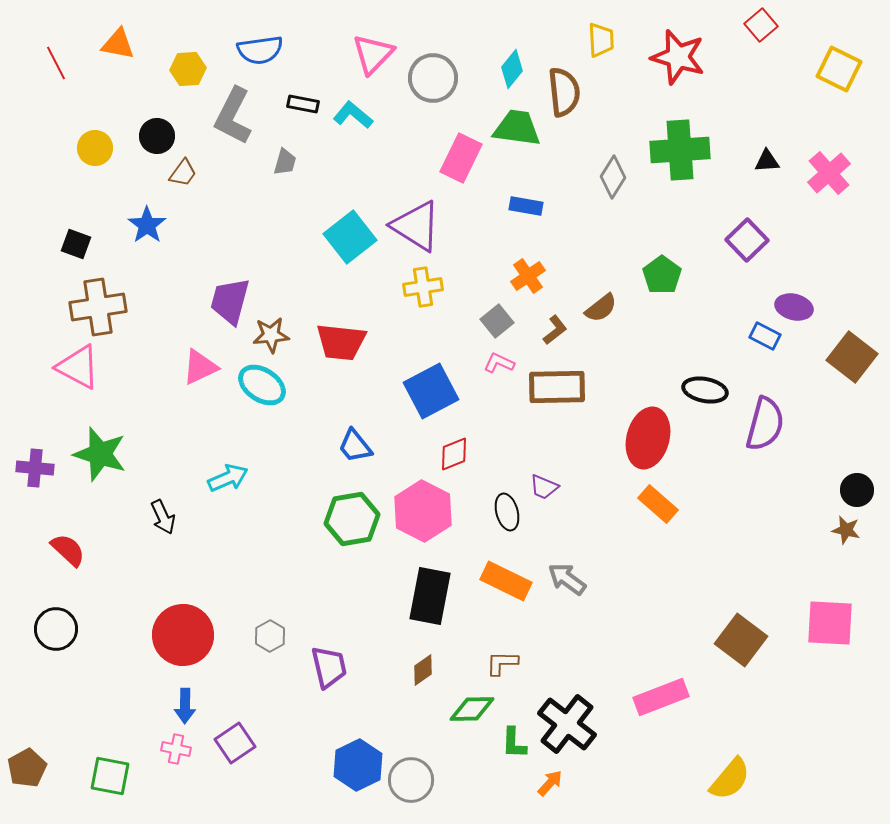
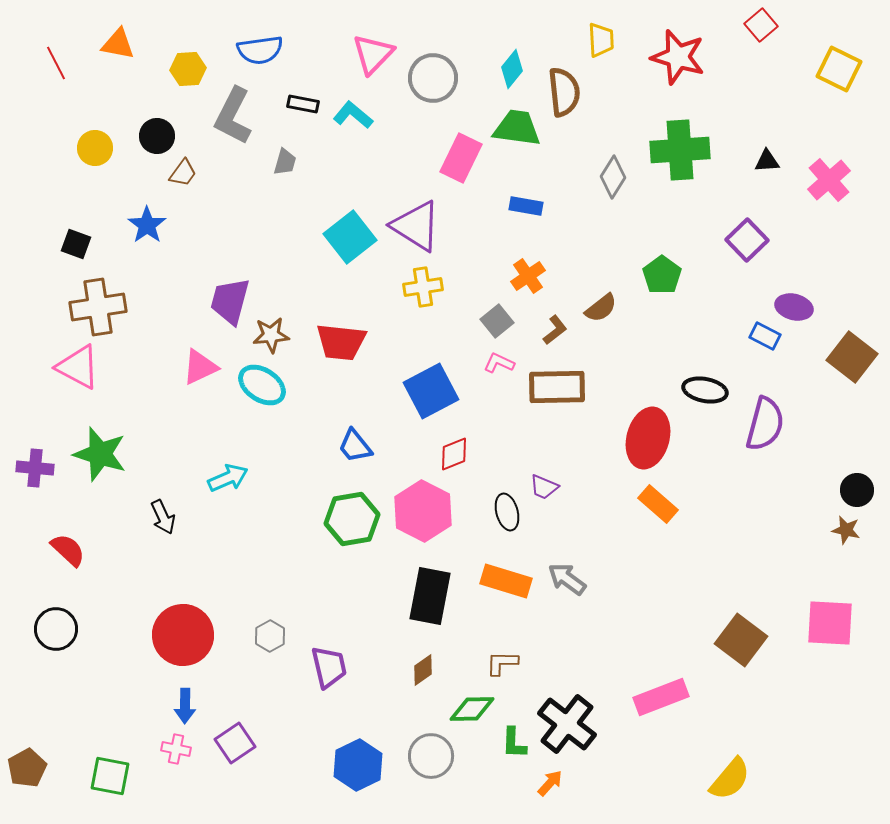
pink cross at (829, 173): moved 7 px down
orange rectangle at (506, 581): rotated 9 degrees counterclockwise
gray circle at (411, 780): moved 20 px right, 24 px up
